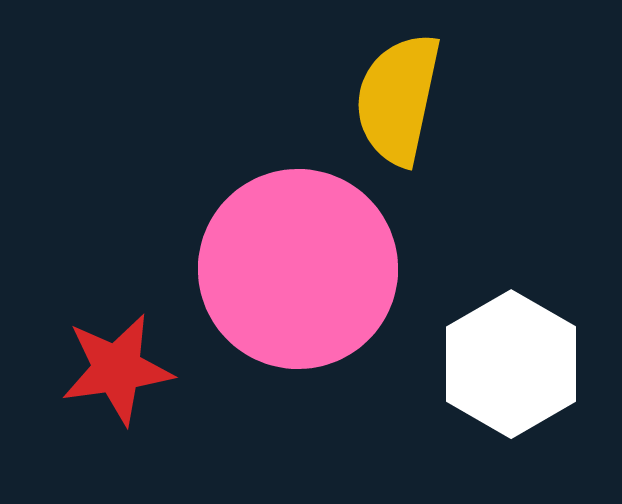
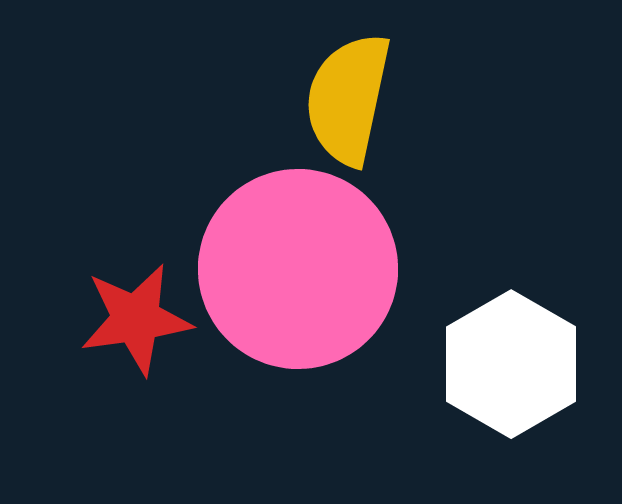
yellow semicircle: moved 50 px left
red star: moved 19 px right, 50 px up
